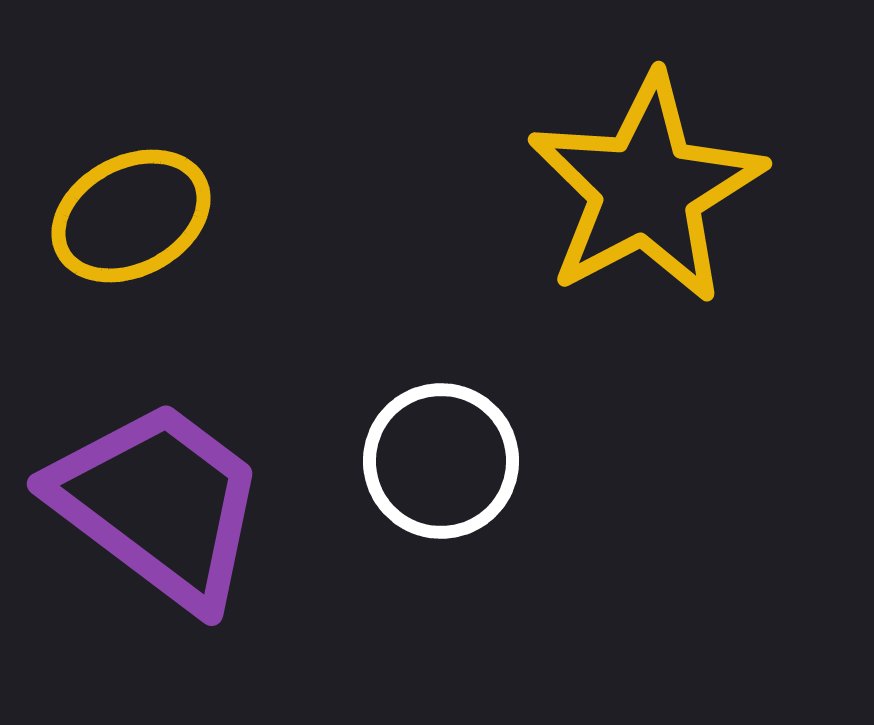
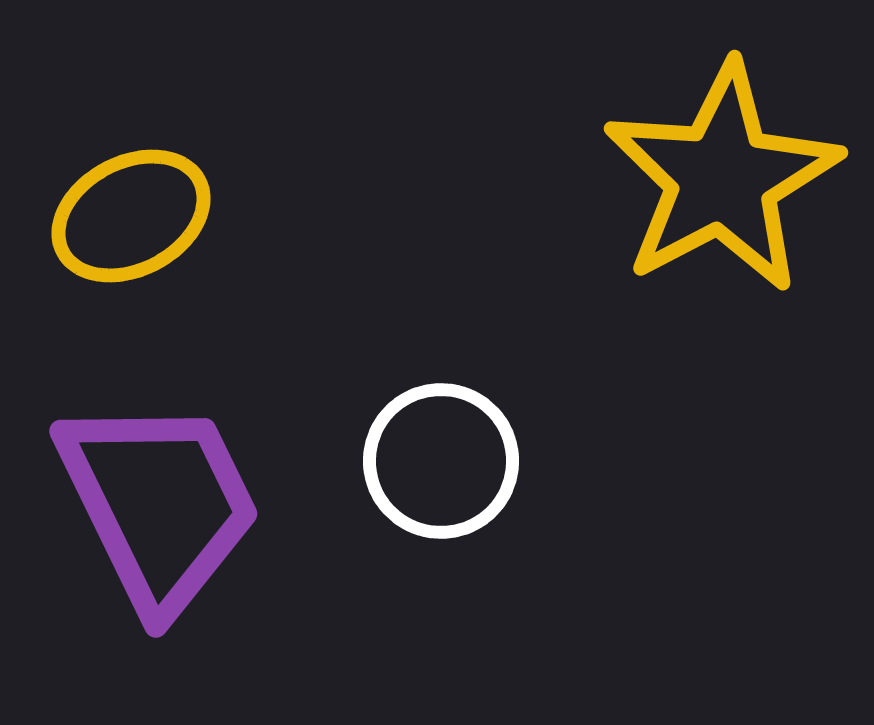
yellow star: moved 76 px right, 11 px up
purple trapezoid: rotated 27 degrees clockwise
